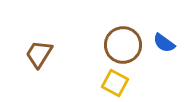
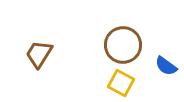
blue semicircle: moved 2 px right, 23 px down
yellow square: moved 6 px right
